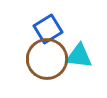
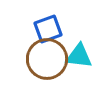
blue square: rotated 12 degrees clockwise
